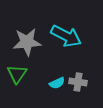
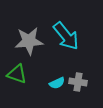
cyan arrow: rotated 24 degrees clockwise
gray star: moved 2 px right, 1 px up
green triangle: rotated 45 degrees counterclockwise
